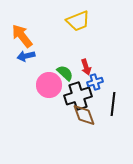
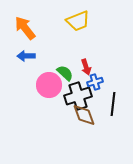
orange arrow: moved 3 px right, 8 px up
blue arrow: rotated 12 degrees clockwise
